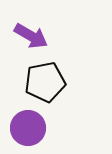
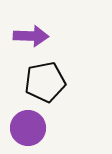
purple arrow: rotated 28 degrees counterclockwise
